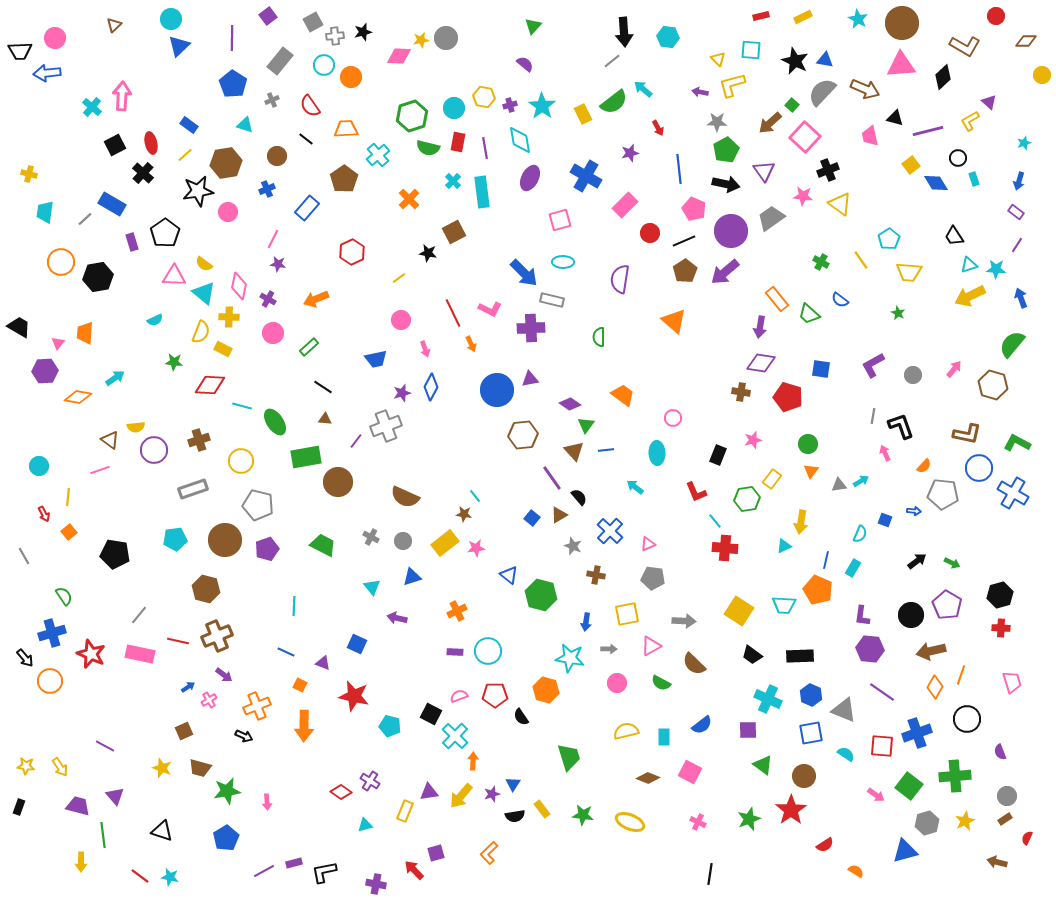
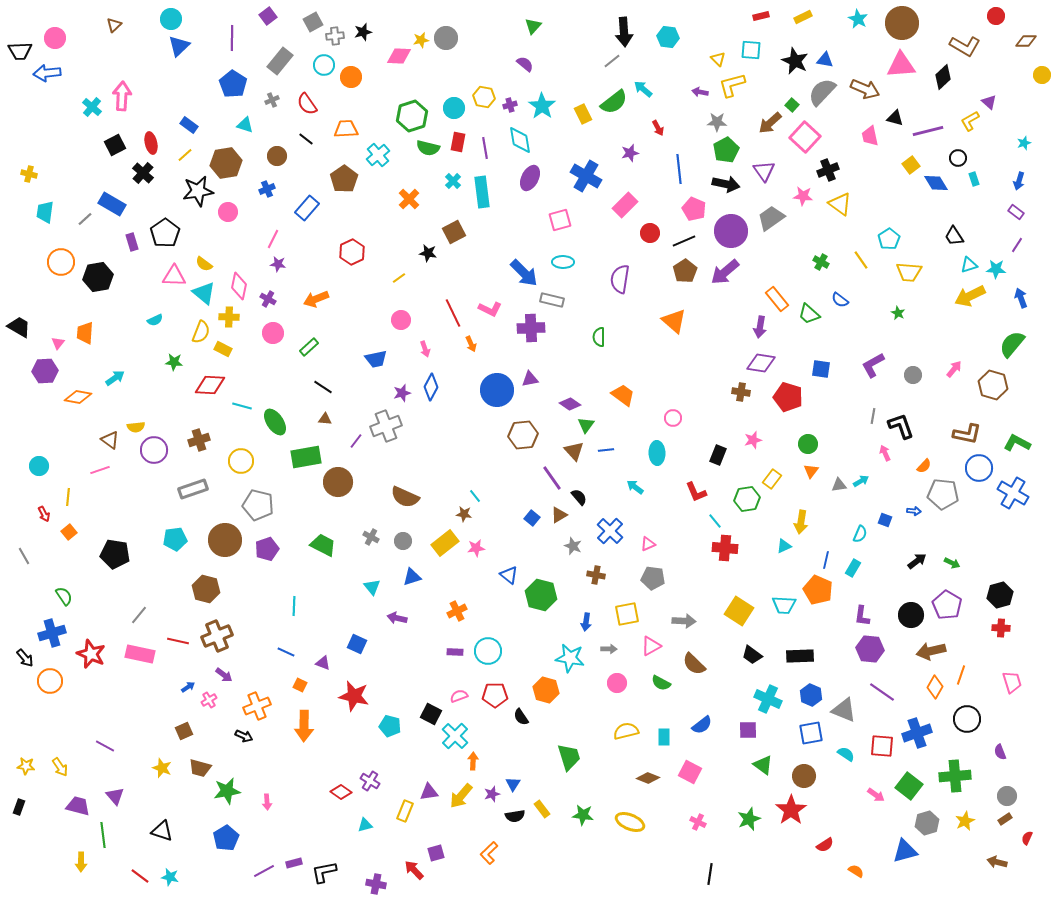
red semicircle at (310, 106): moved 3 px left, 2 px up
